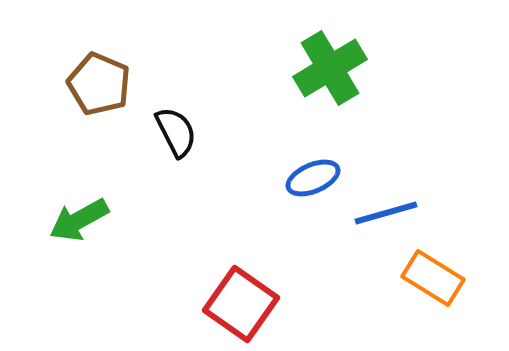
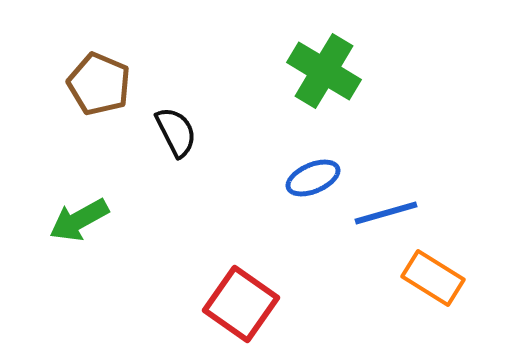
green cross: moved 6 px left, 3 px down; rotated 28 degrees counterclockwise
